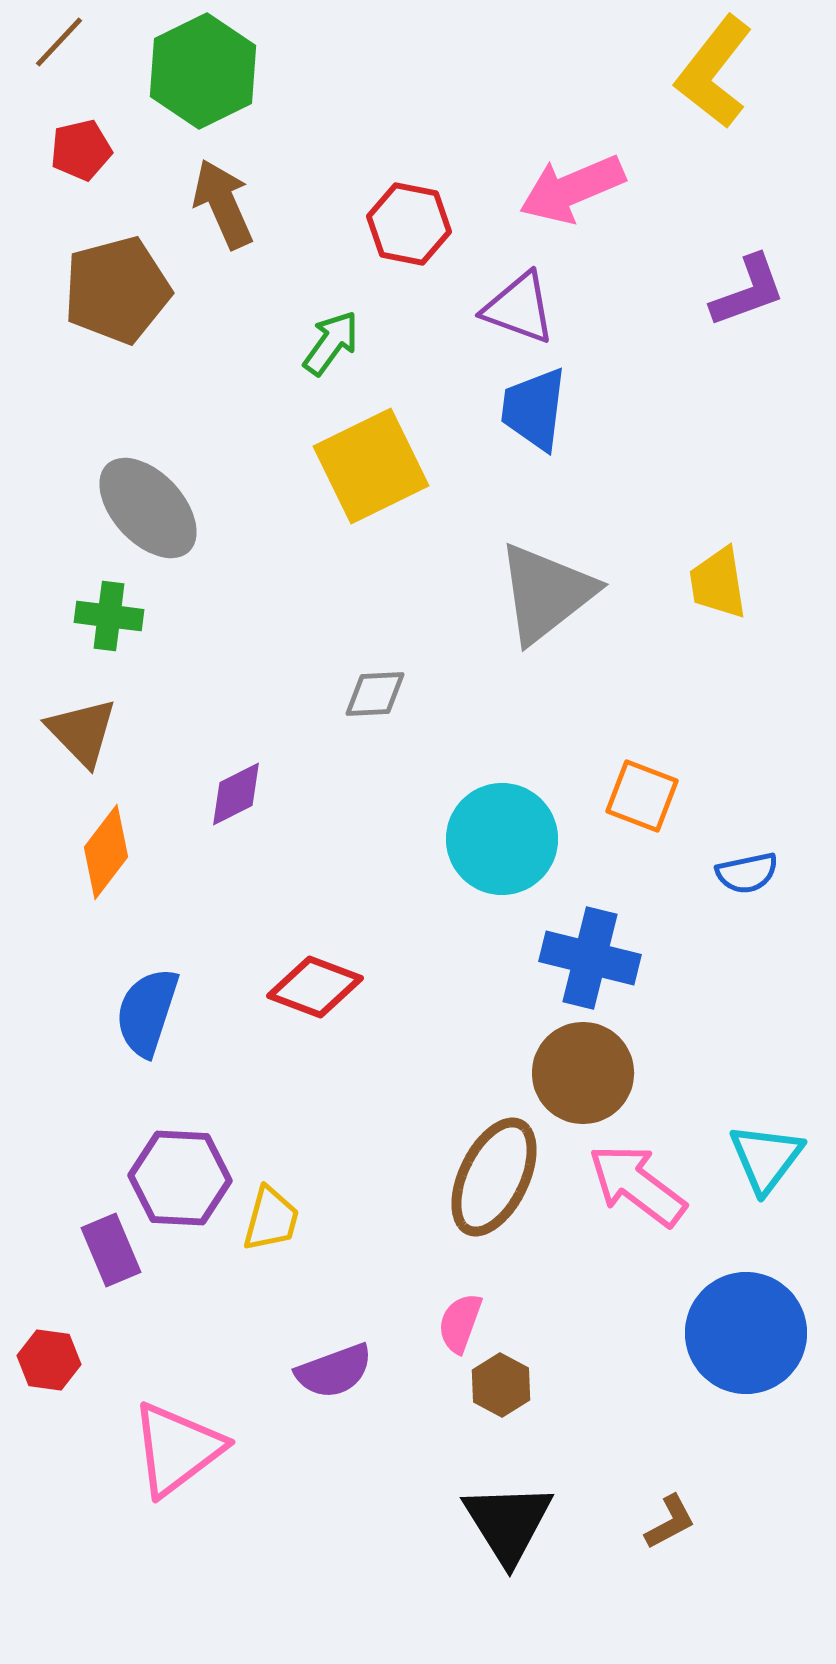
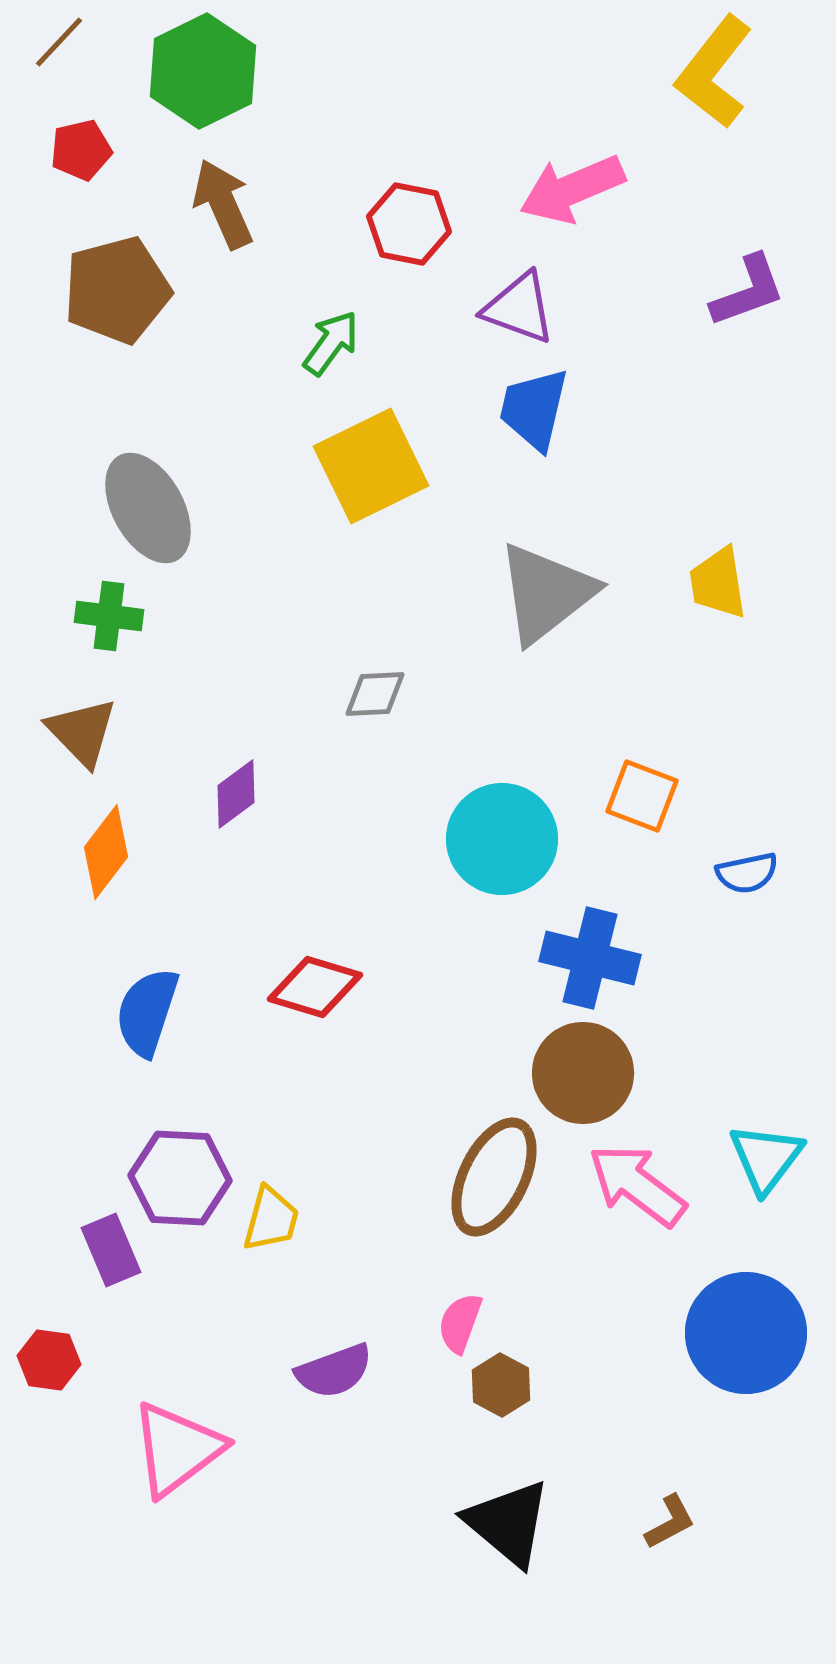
blue trapezoid at (534, 409): rotated 6 degrees clockwise
gray ellipse at (148, 508): rotated 14 degrees clockwise
purple diamond at (236, 794): rotated 10 degrees counterclockwise
red diamond at (315, 987): rotated 4 degrees counterclockwise
black triangle at (508, 1523): rotated 18 degrees counterclockwise
